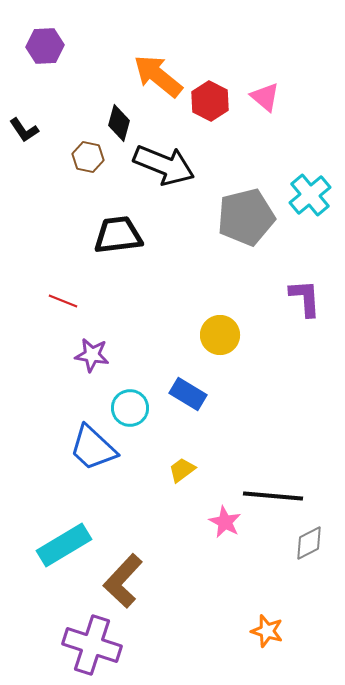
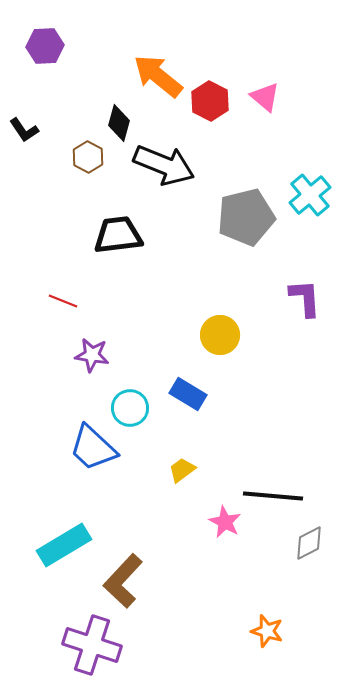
brown hexagon: rotated 16 degrees clockwise
